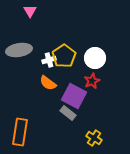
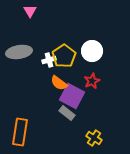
gray ellipse: moved 2 px down
white circle: moved 3 px left, 7 px up
orange semicircle: moved 11 px right
purple square: moved 2 px left
gray rectangle: moved 1 px left
